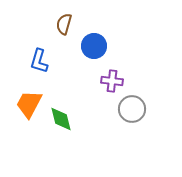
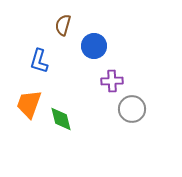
brown semicircle: moved 1 px left, 1 px down
purple cross: rotated 10 degrees counterclockwise
orange trapezoid: rotated 8 degrees counterclockwise
